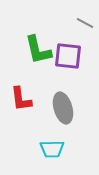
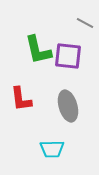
gray ellipse: moved 5 px right, 2 px up
